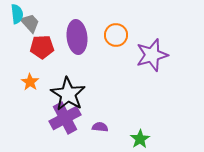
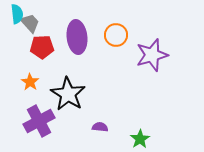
purple cross: moved 26 px left, 3 px down
